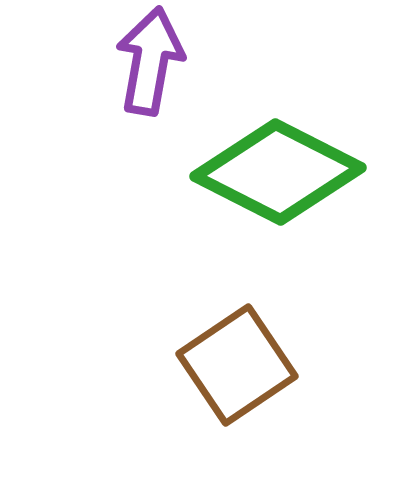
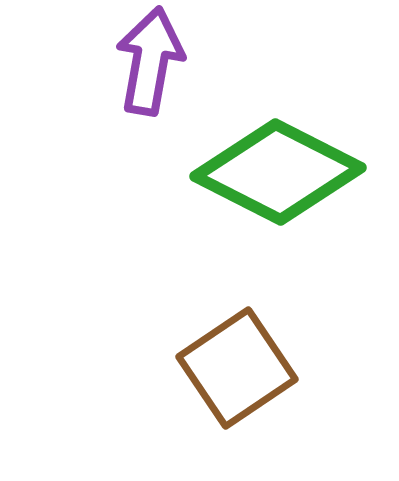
brown square: moved 3 px down
